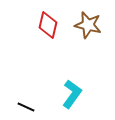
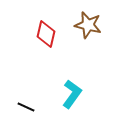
red diamond: moved 2 px left, 9 px down
